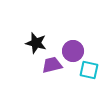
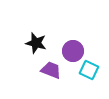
purple trapezoid: moved 1 px left, 5 px down; rotated 35 degrees clockwise
cyan square: rotated 12 degrees clockwise
